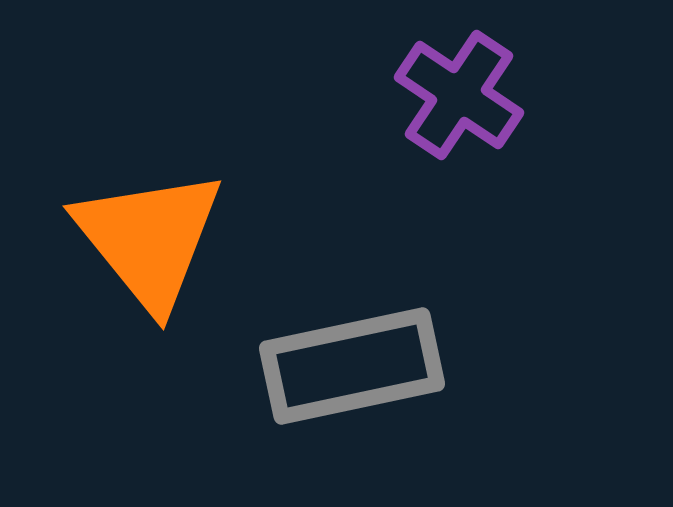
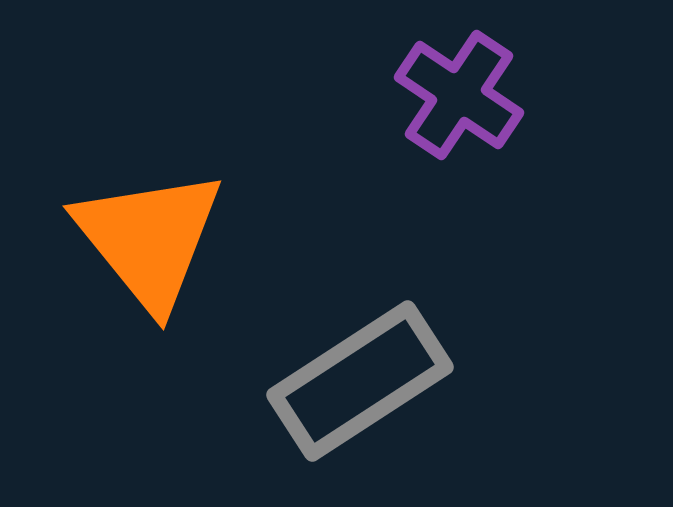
gray rectangle: moved 8 px right, 15 px down; rotated 21 degrees counterclockwise
